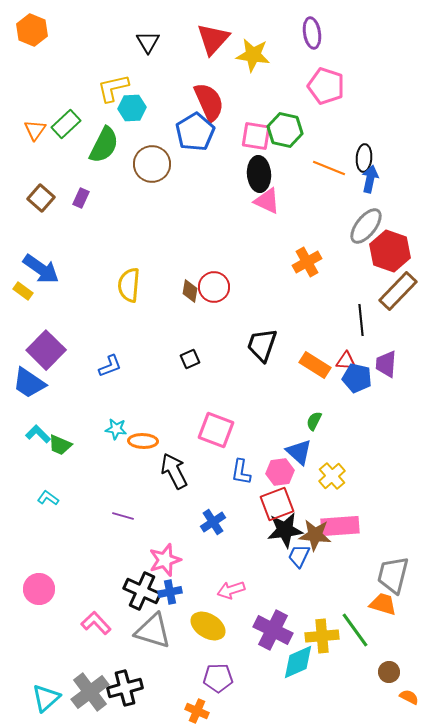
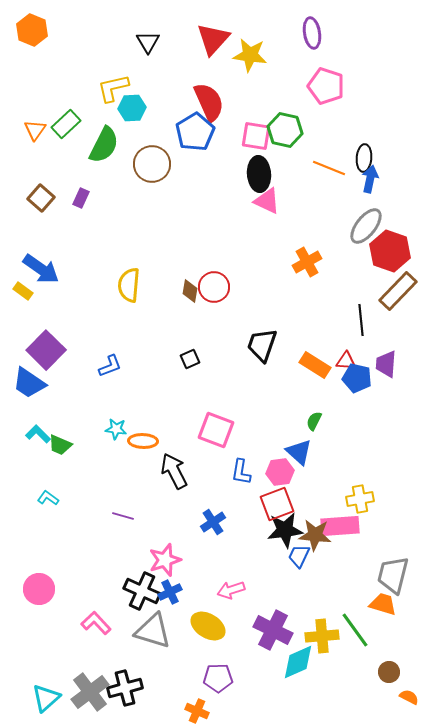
yellow star at (253, 55): moved 3 px left
yellow cross at (332, 476): moved 28 px right, 23 px down; rotated 32 degrees clockwise
blue cross at (170, 592): rotated 15 degrees counterclockwise
